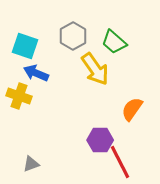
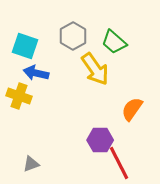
blue arrow: rotated 10 degrees counterclockwise
red line: moved 1 px left, 1 px down
